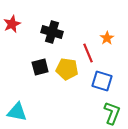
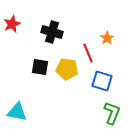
black square: rotated 24 degrees clockwise
